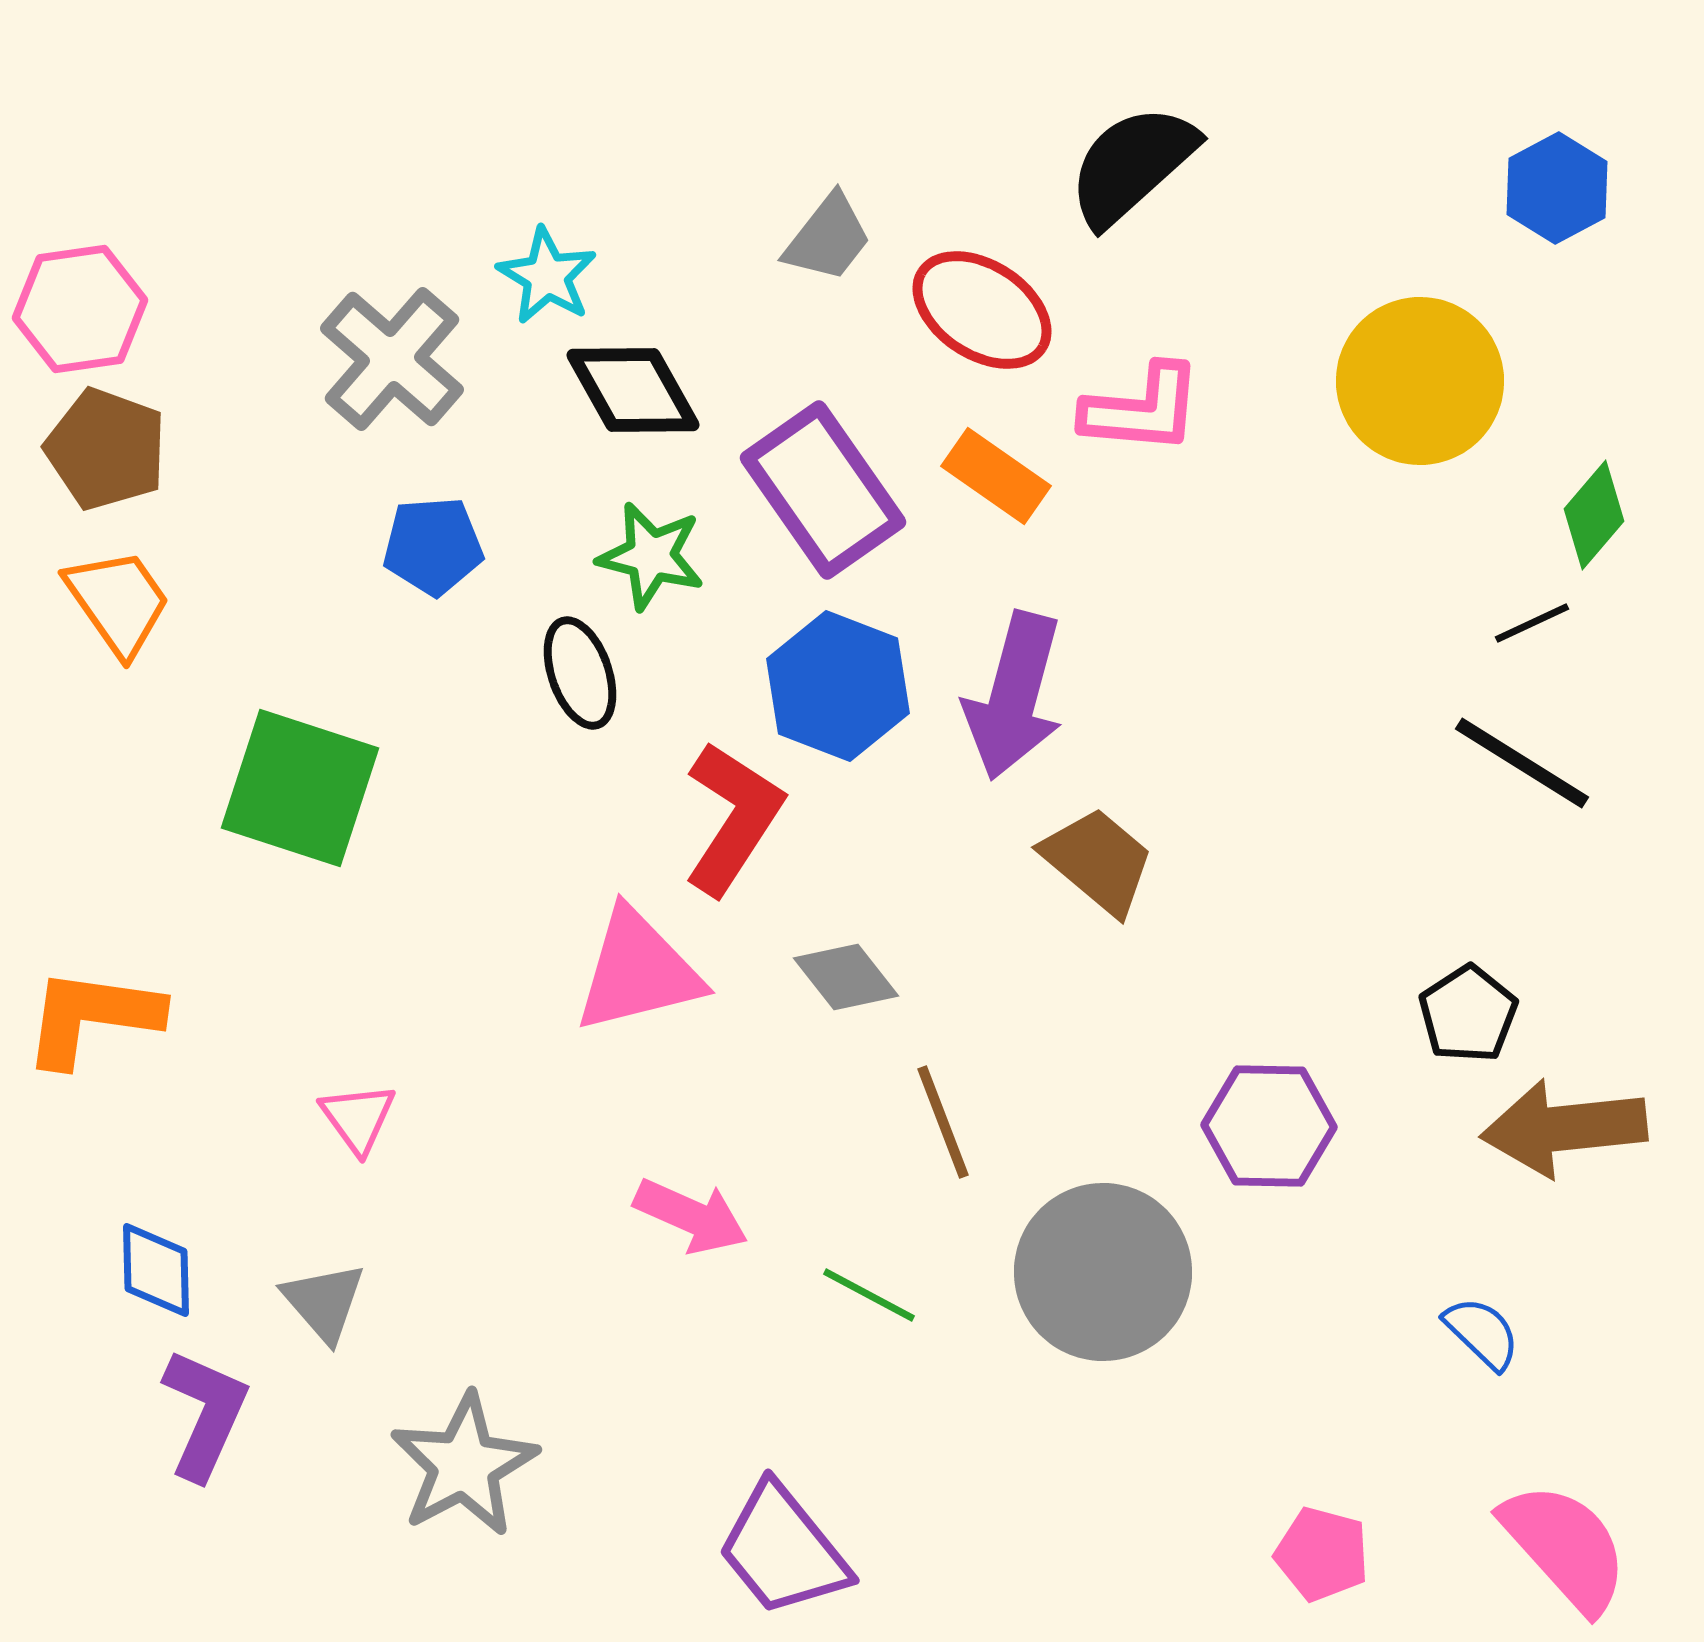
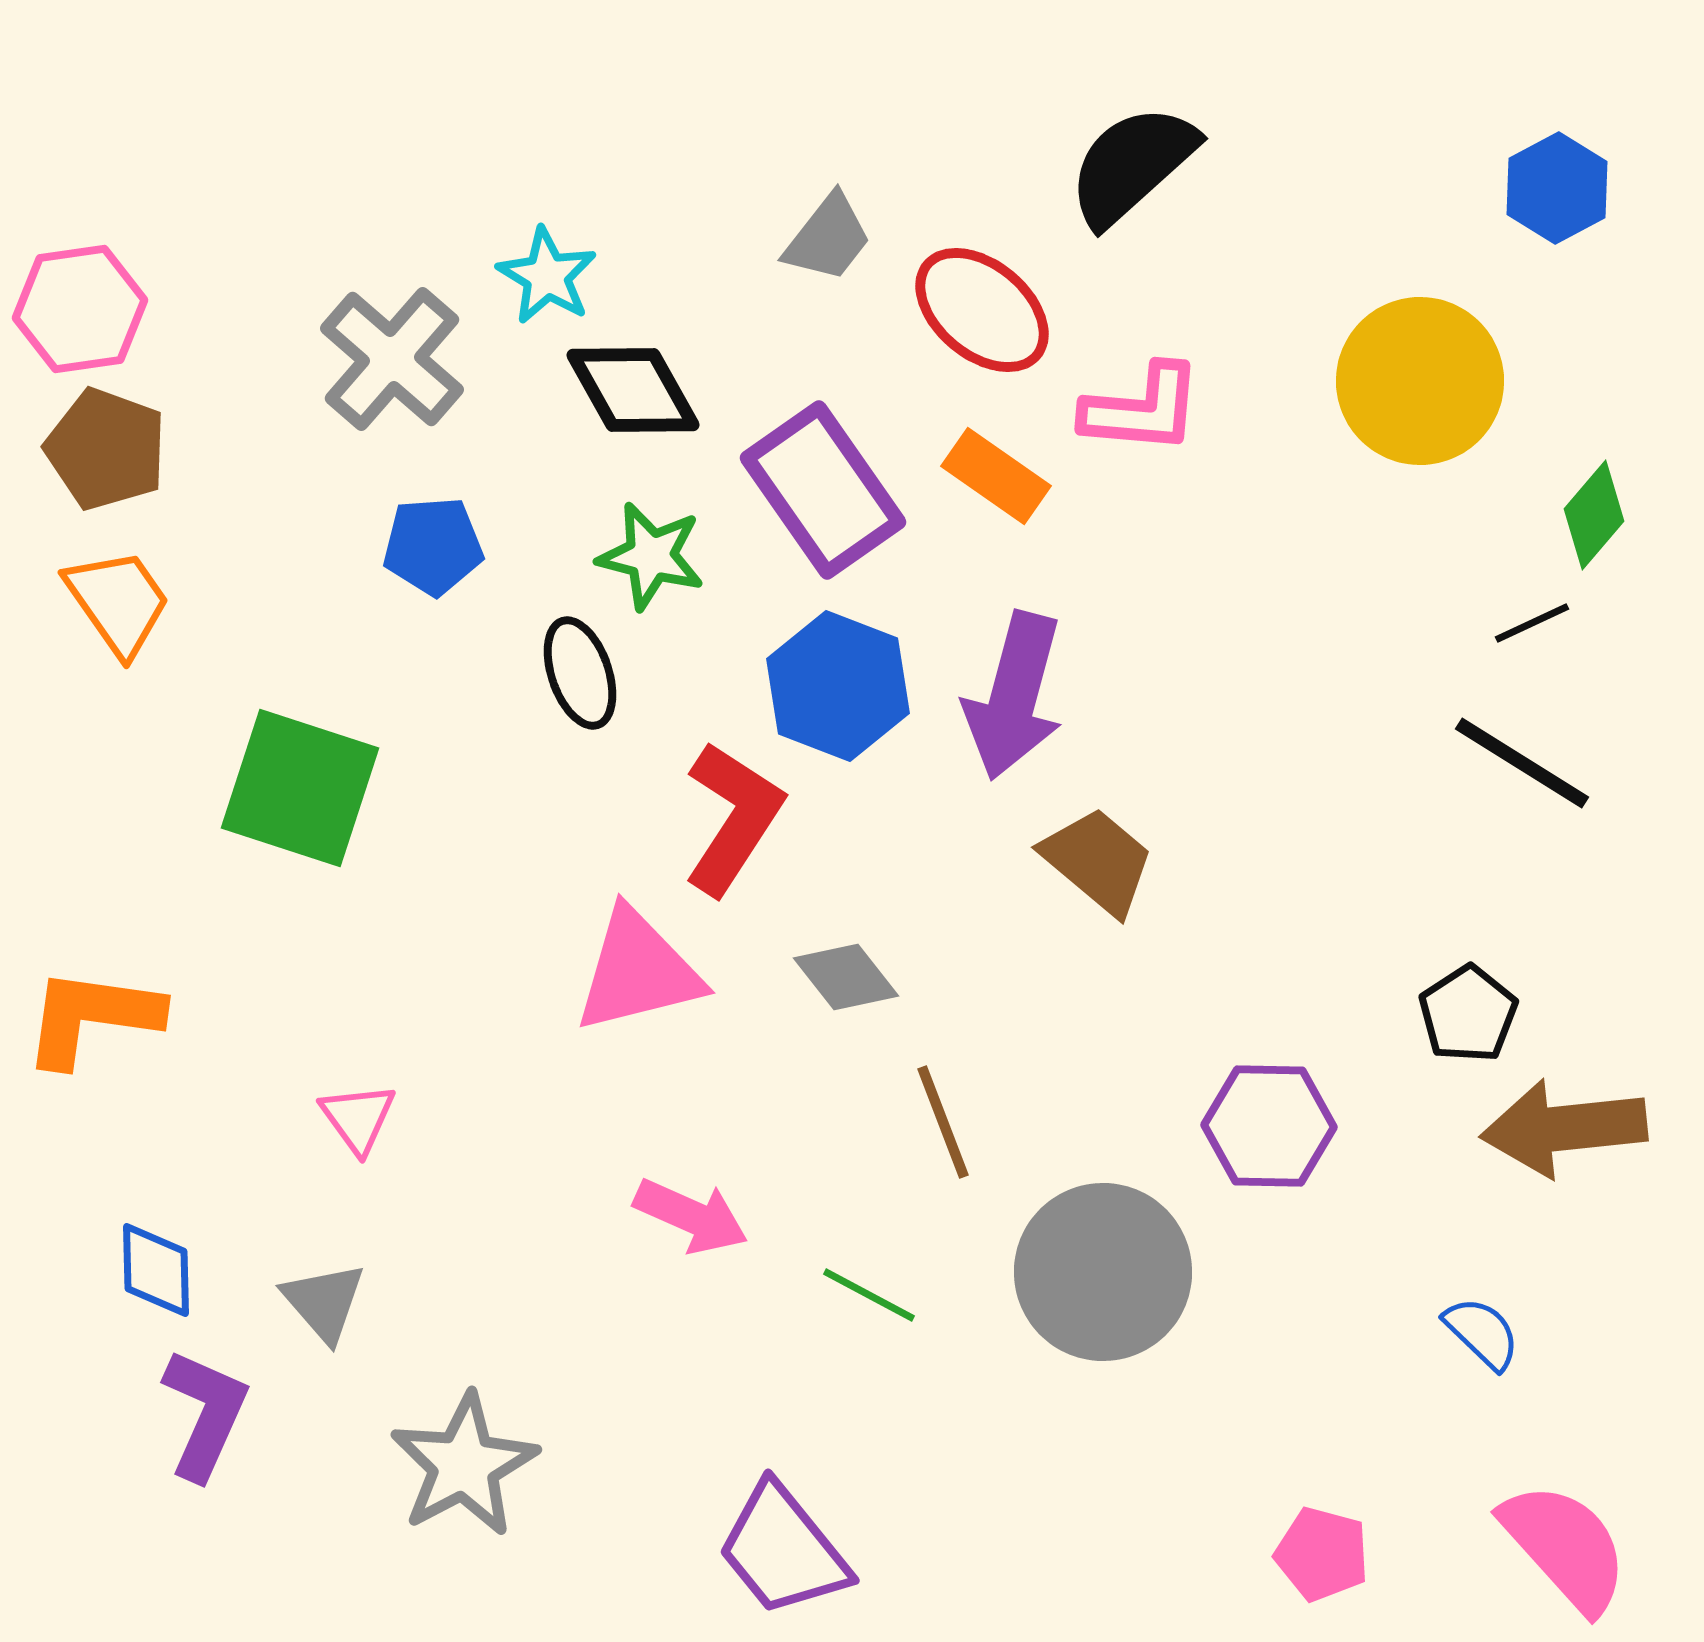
red ellipse at (982, 310): rotated 7 degrees clockwise
